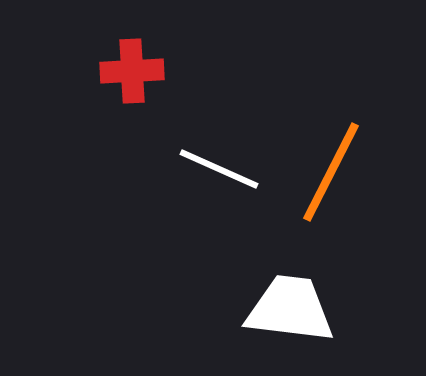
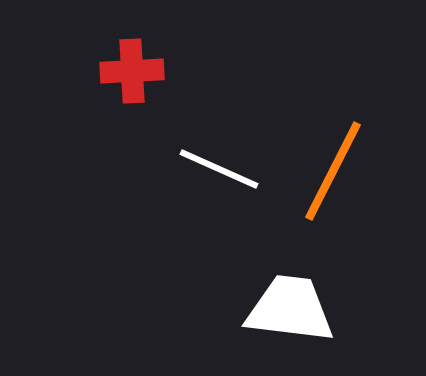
orange line: moved 2 px right, 1 px up
